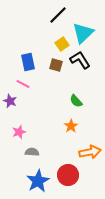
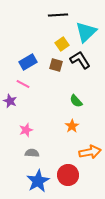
black line: rotated 42 degrees clockwise
cyan triangle: moved 3 px right, 1 px up
blue rectangle: rotated 72 degrees clockwise
orange star: moved 1 px right
pink star: moved 7 px right, 2 px up
gray semicircle: moved 1 px down
